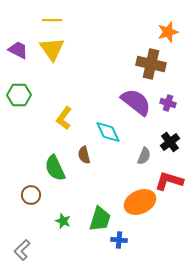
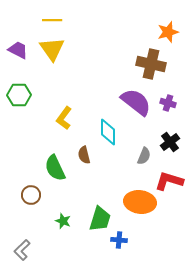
cyan diamond: rotated 24 degrees clockwise
orange ellipse: rotated 32 degrees clockwise
